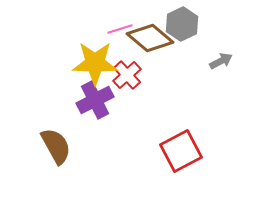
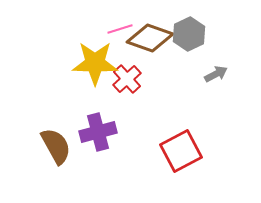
gray hexagon: moved 7 px right, 10 px down
brown diamond: rotated 21 degrees counterclockwise
gray arrow: moved 5 px left, 13 px down
red cross: moved 4 px down
purple cross: moved 3 px right, 32 px down; rotated 12 degrees clockwise
